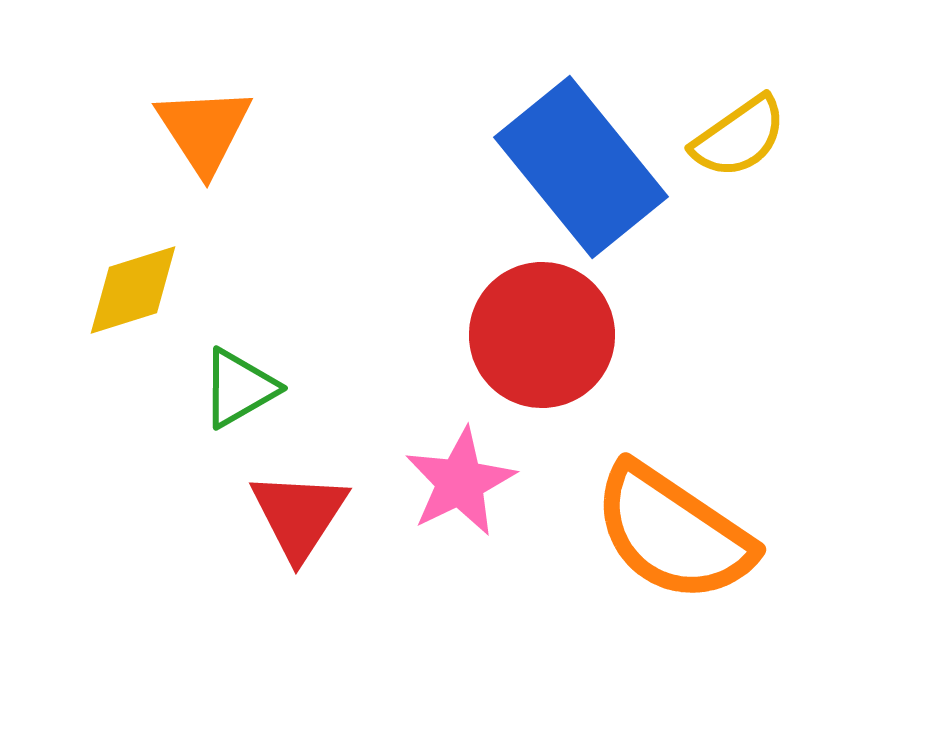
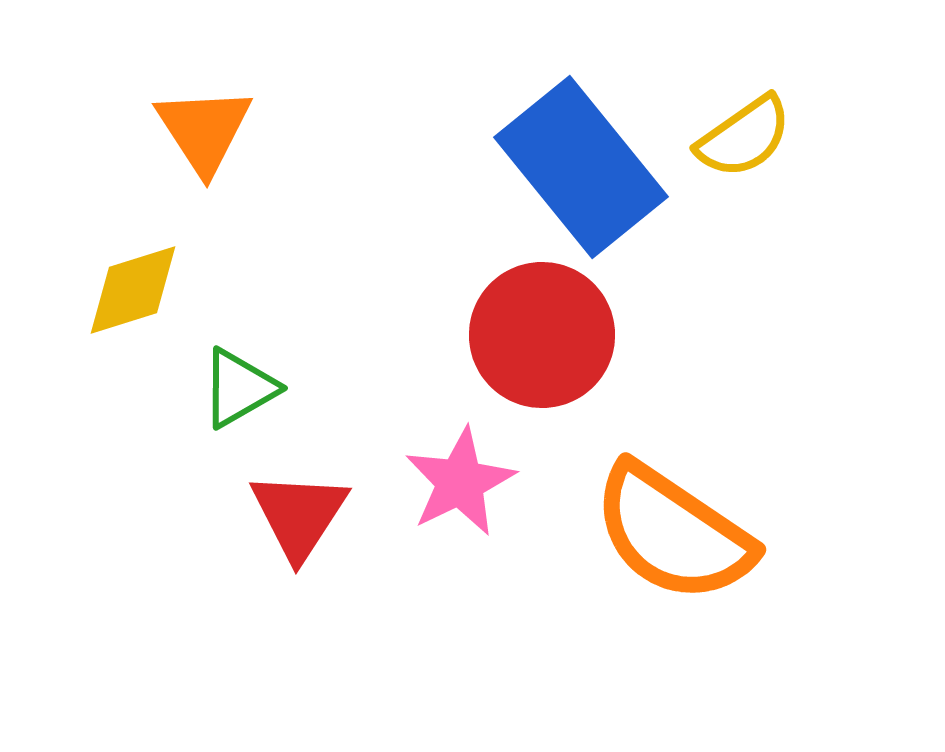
yellow semicircle: moved 5 px right
